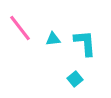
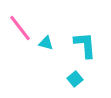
cyan triangle: moved 7 px left, 4 px down; rotated 21 degrees clockwise
cyan L-shape: moved 2 px down
